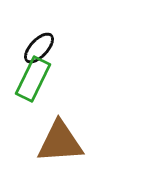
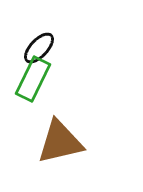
brown triangle: rotated 9 degrees counterclockwise
